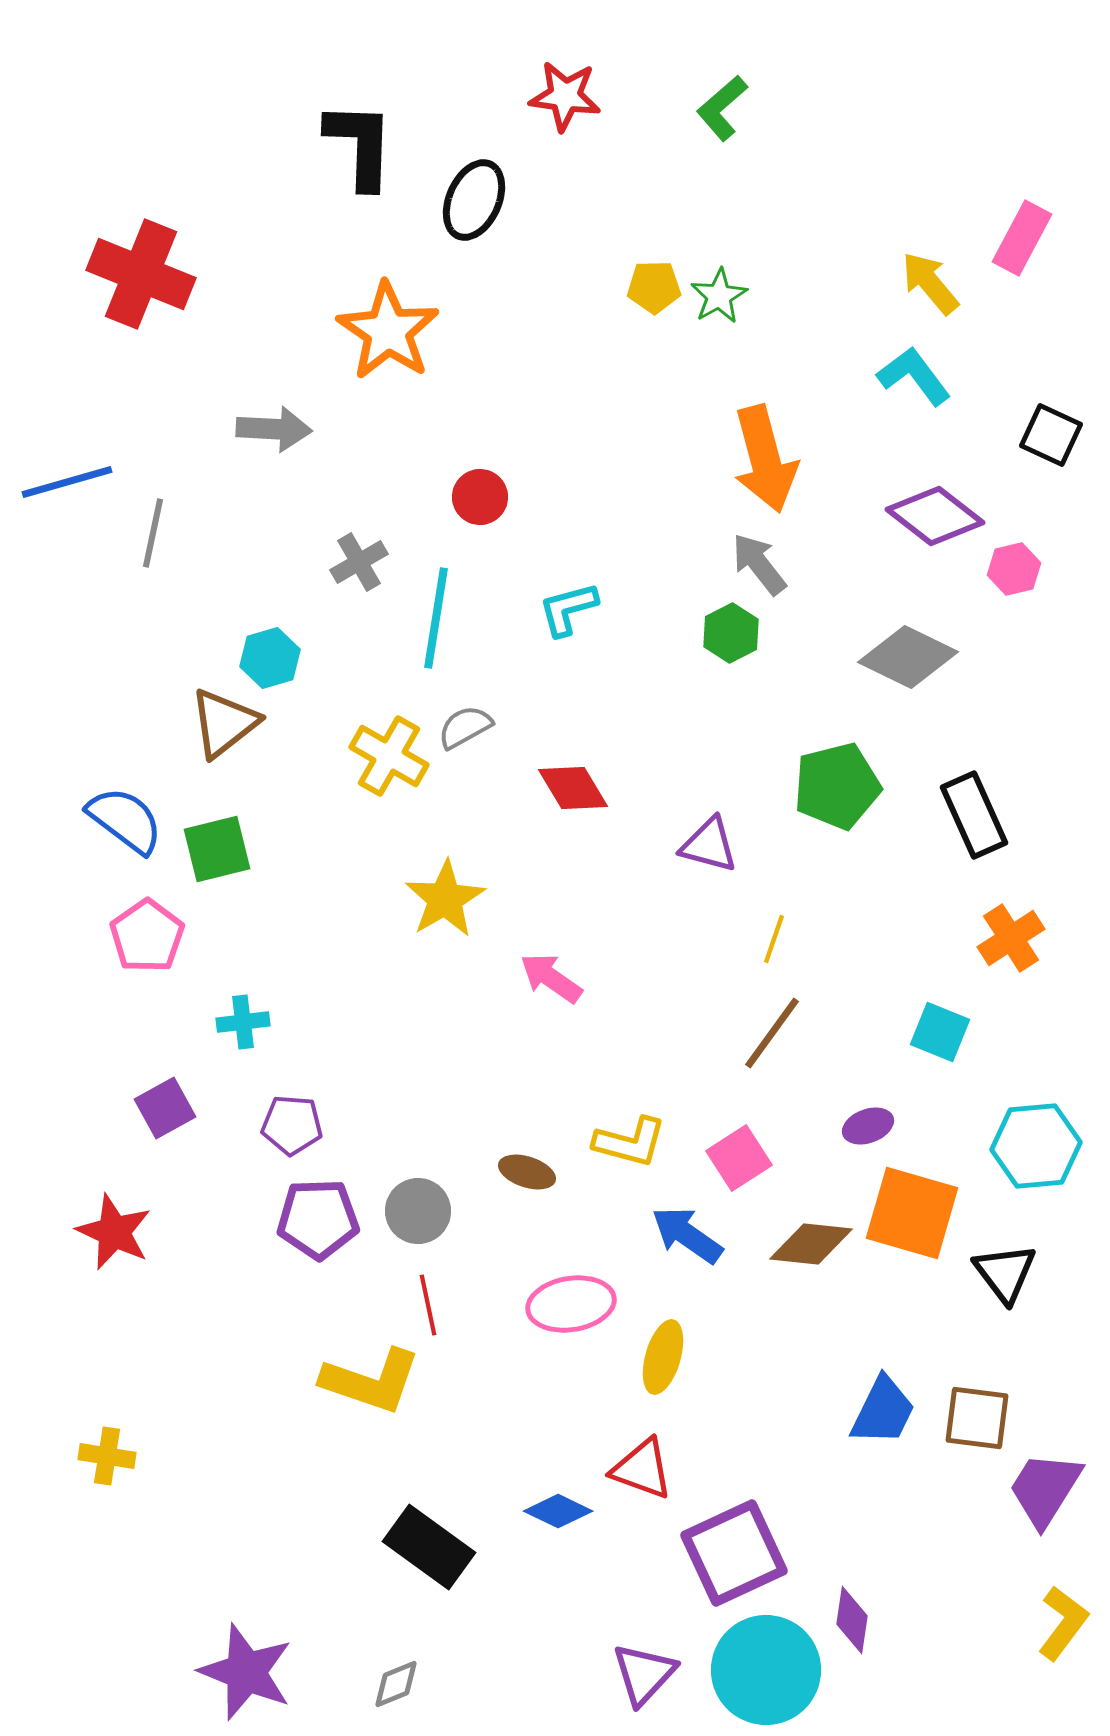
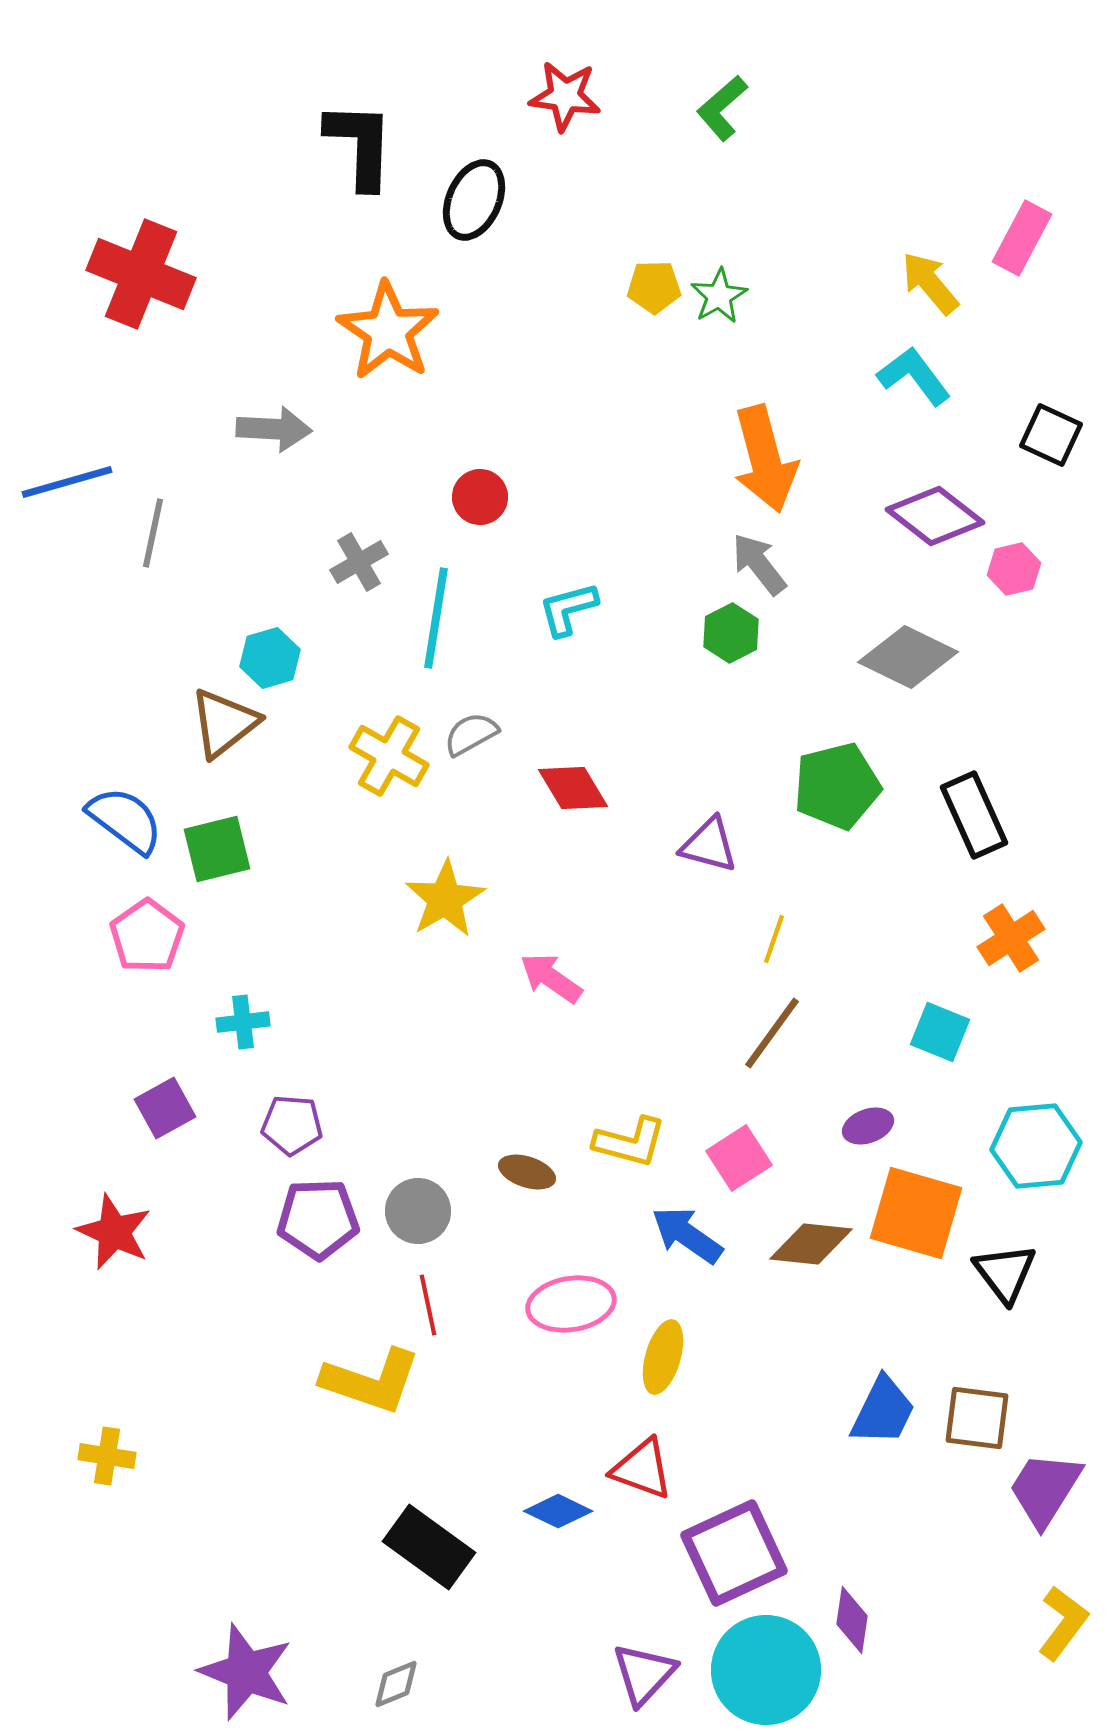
gray semicircle at (465, 727): moved 6 px right, 7 px down
orange square at (912, 1213): moved 4 px right
